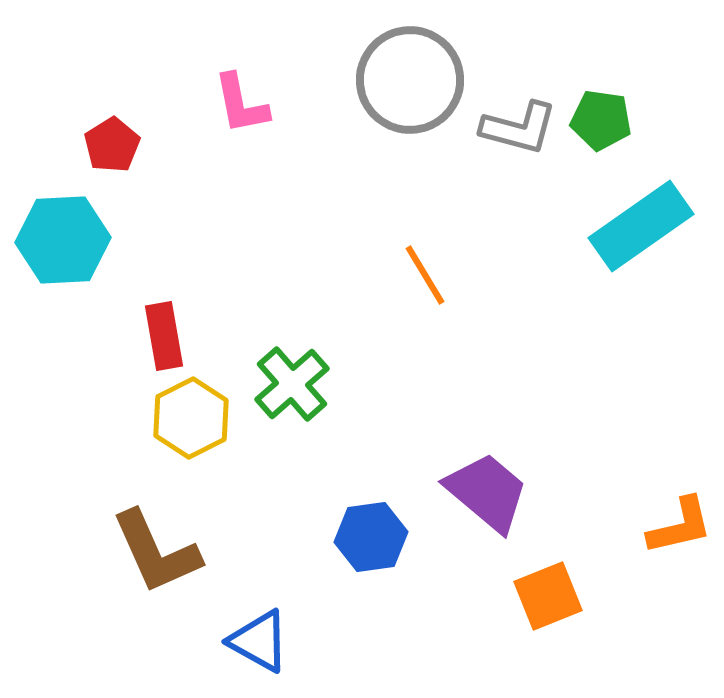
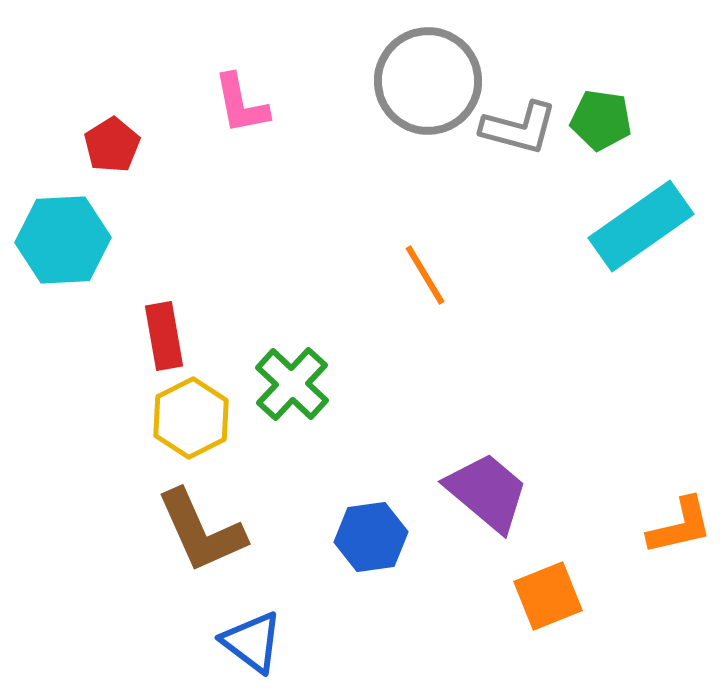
gray circle: moved 18 px right, 1 px down
green cross: rotated 6 degrees counterclockwise
brown L-shape: moved 45 px right, 21 px up
blue triangle: moved 7 px left, 1 px down; rotated 8 degrees clockwise
